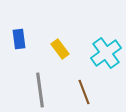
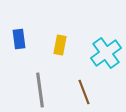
yellow rectangle: moved 4 px up; rotated 48 degrees clockwise
